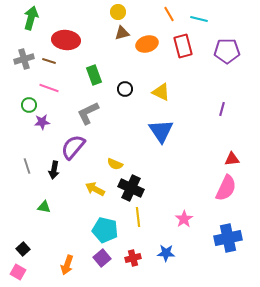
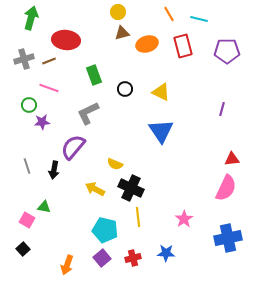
brown line: rotated 40 degrees counterclockwise
pink square: moved 9 px right, 52 px up
